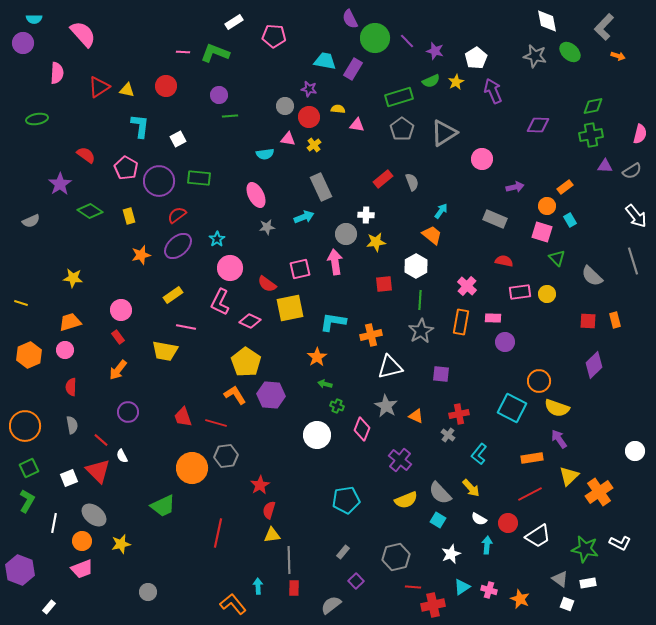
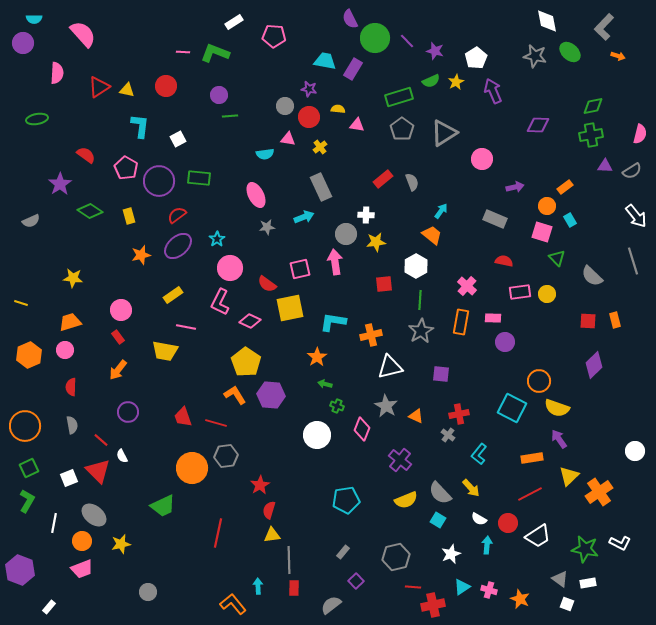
yellow cross at (314, 145): moved 6 px right, 2 px down
